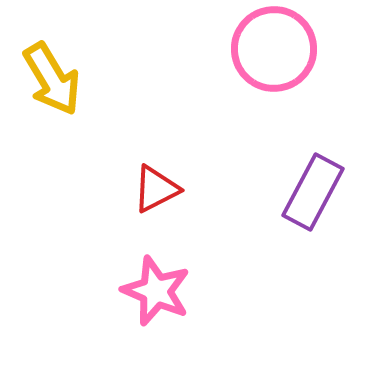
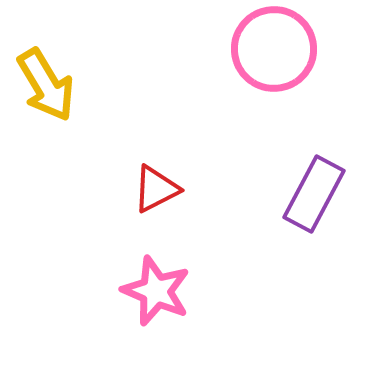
yellow arrow: moved 6 px left, 6 px down
purple rectangle: moved 1 px right, 2 px down
